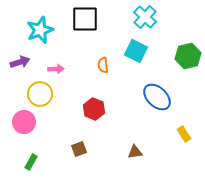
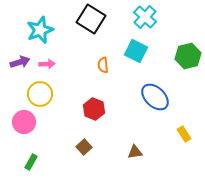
black square: moved 6 px right; rotated 32 degrees clockwise
pink arrow: moved 9 px left, 5 px up
blue ellipse: moved 2 px left
brown square: moved 5 px right, 2 px up; rotated 21 degrees counterclockwise
